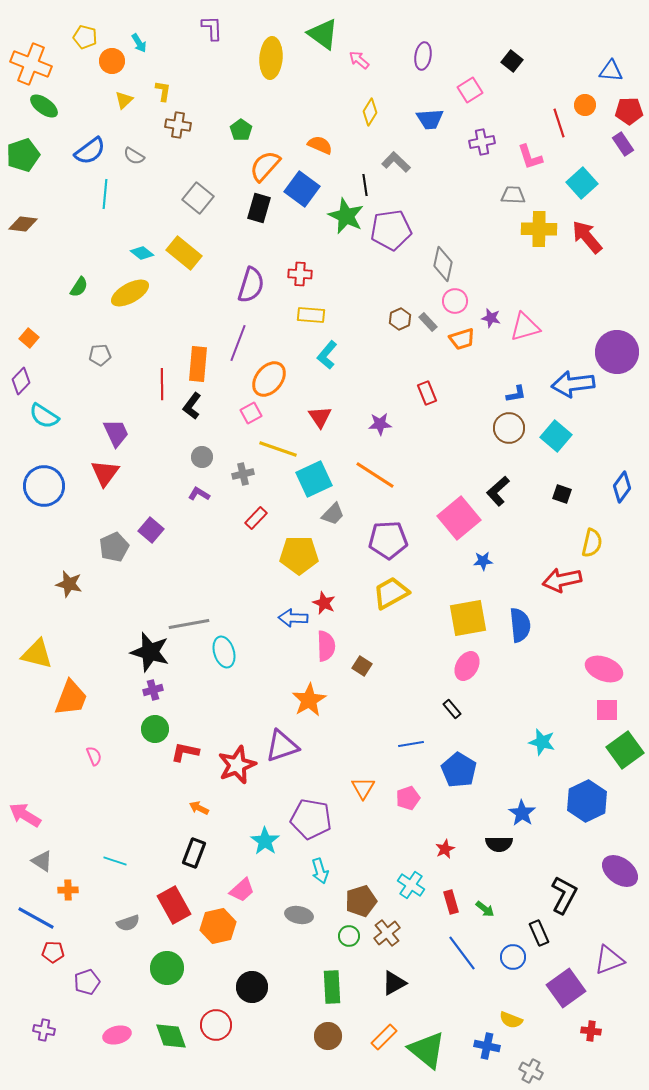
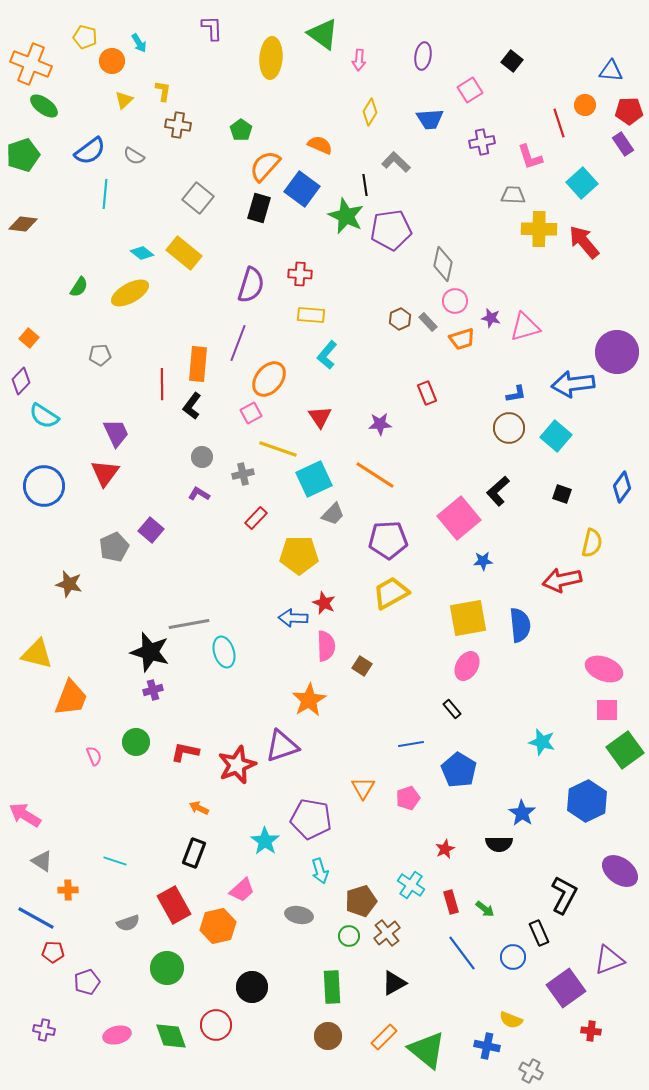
pink arrow at (359, 60): rotated 125 degrees counterclockwise
red arrow at (587, 237): moved 3 px left, 5 px down
green circle at (155, 729): moved 19 px left, 13 px down
